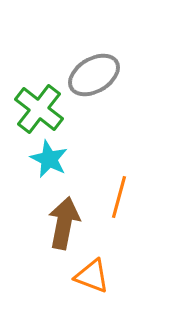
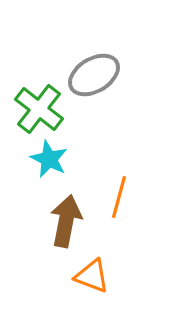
brown arrow: moved 2 px right, 2 px up
